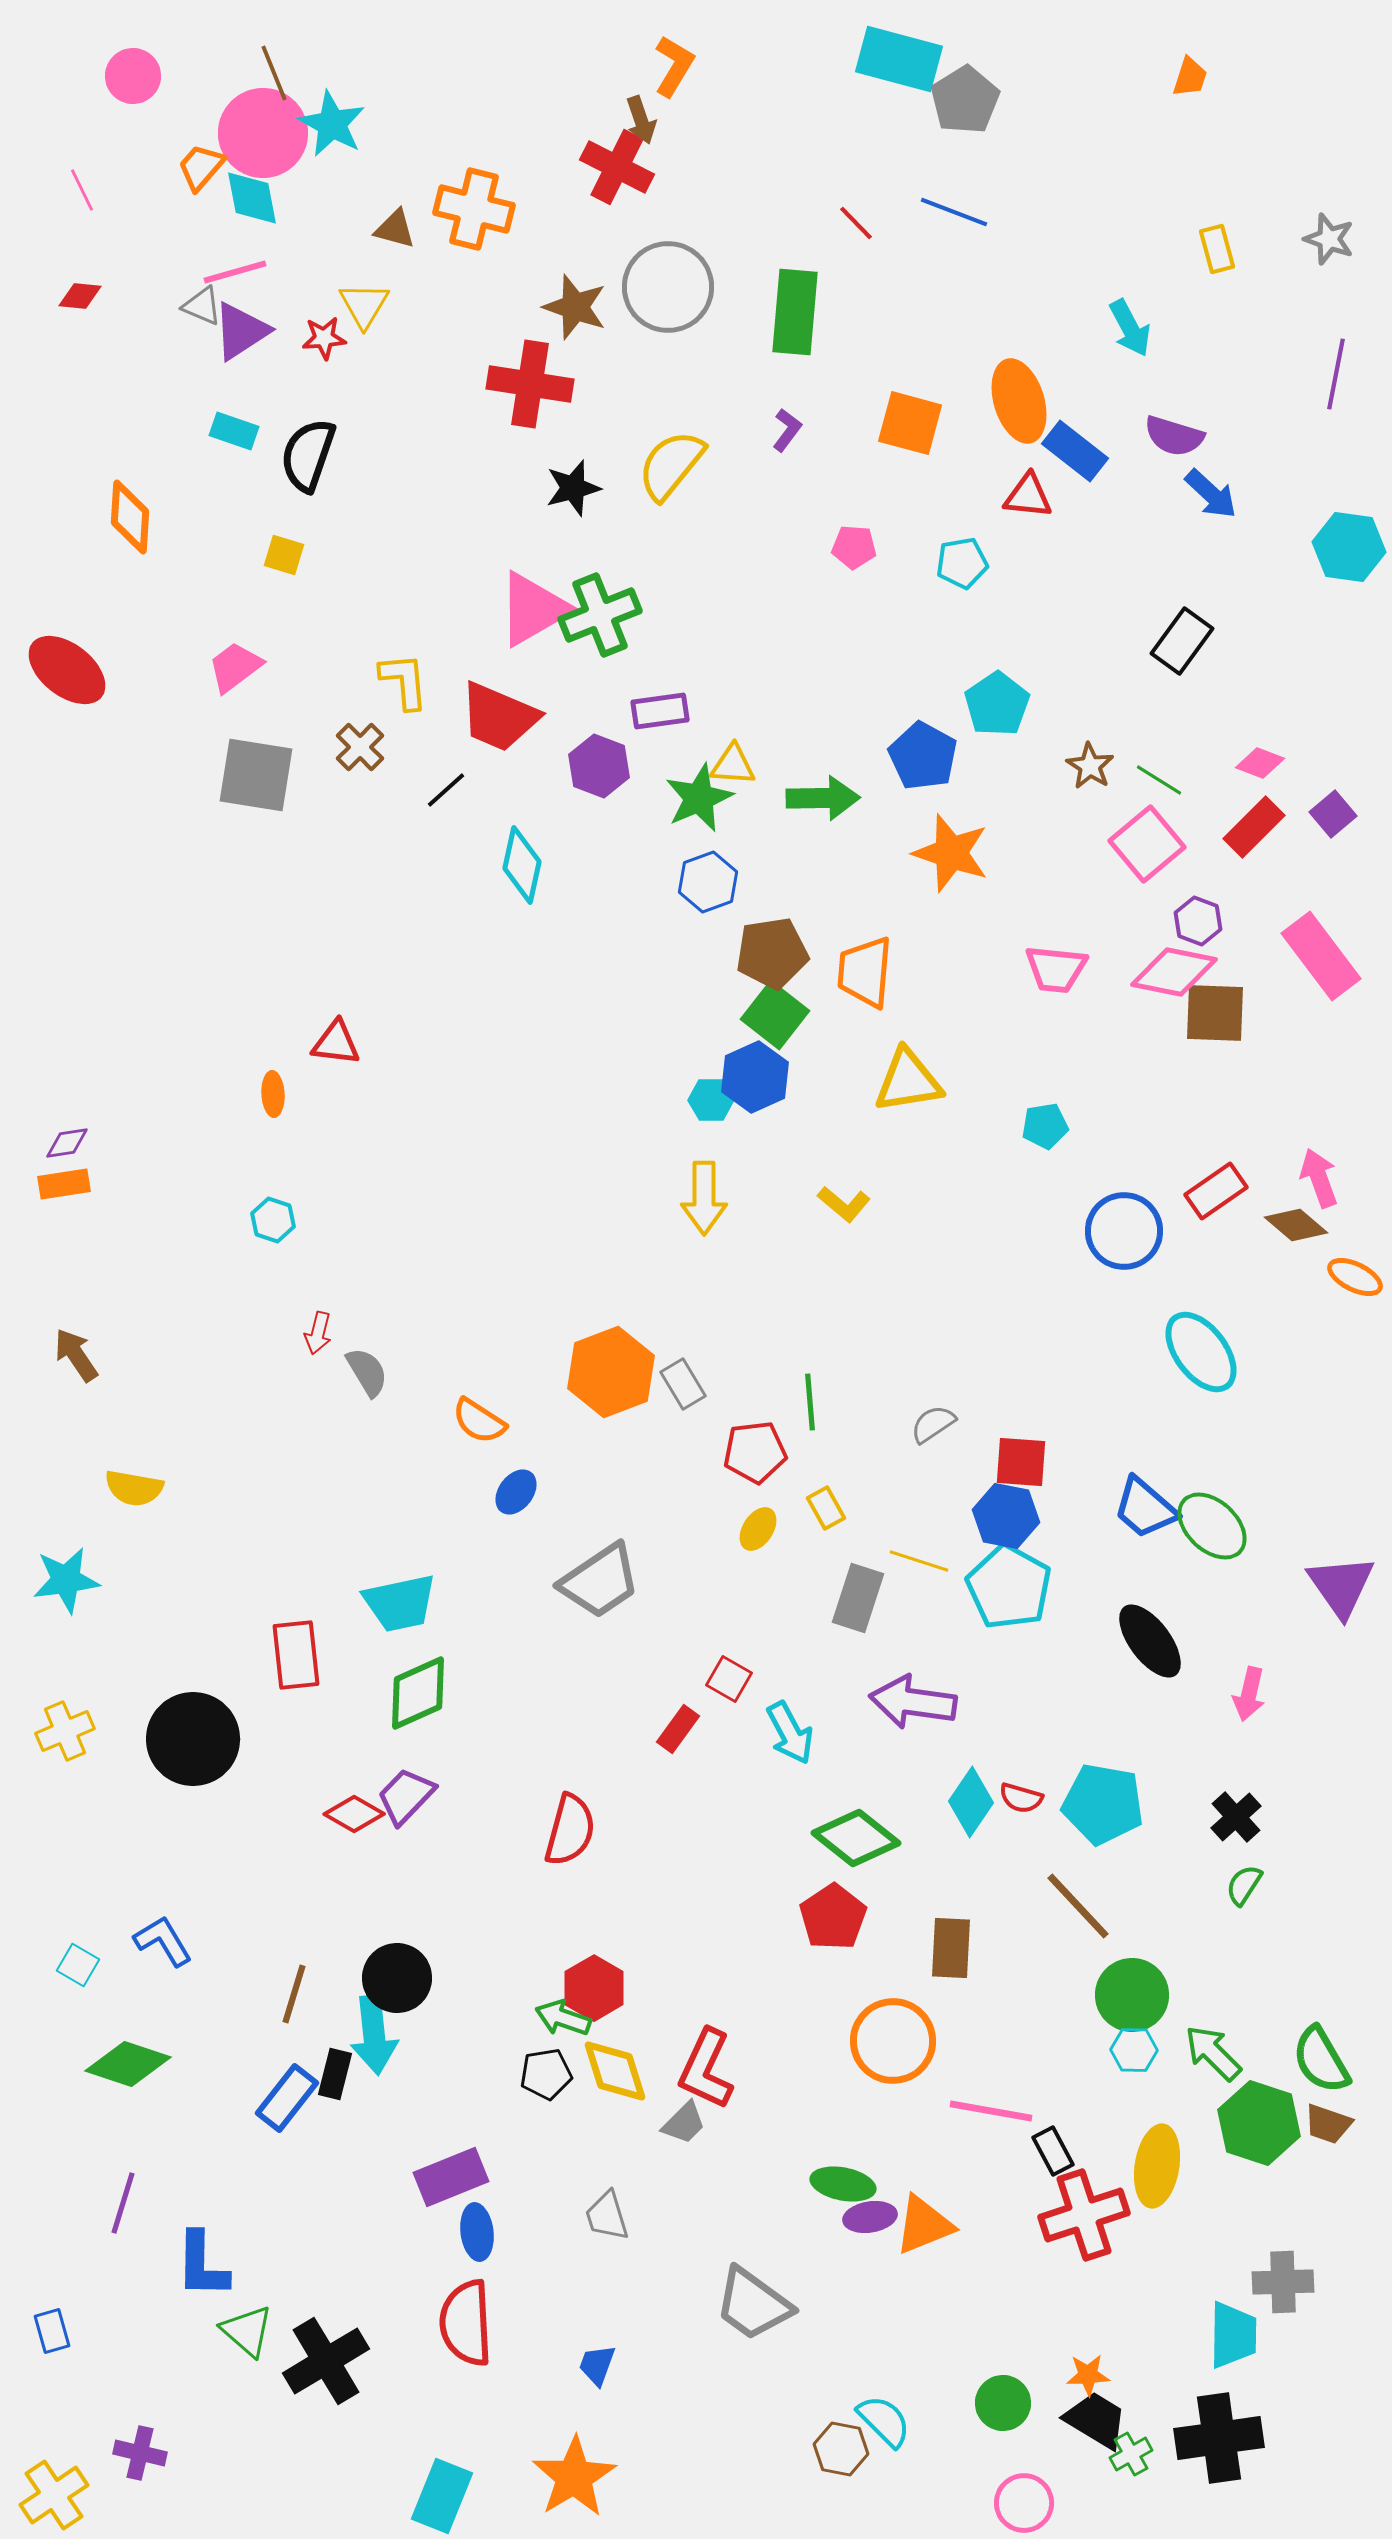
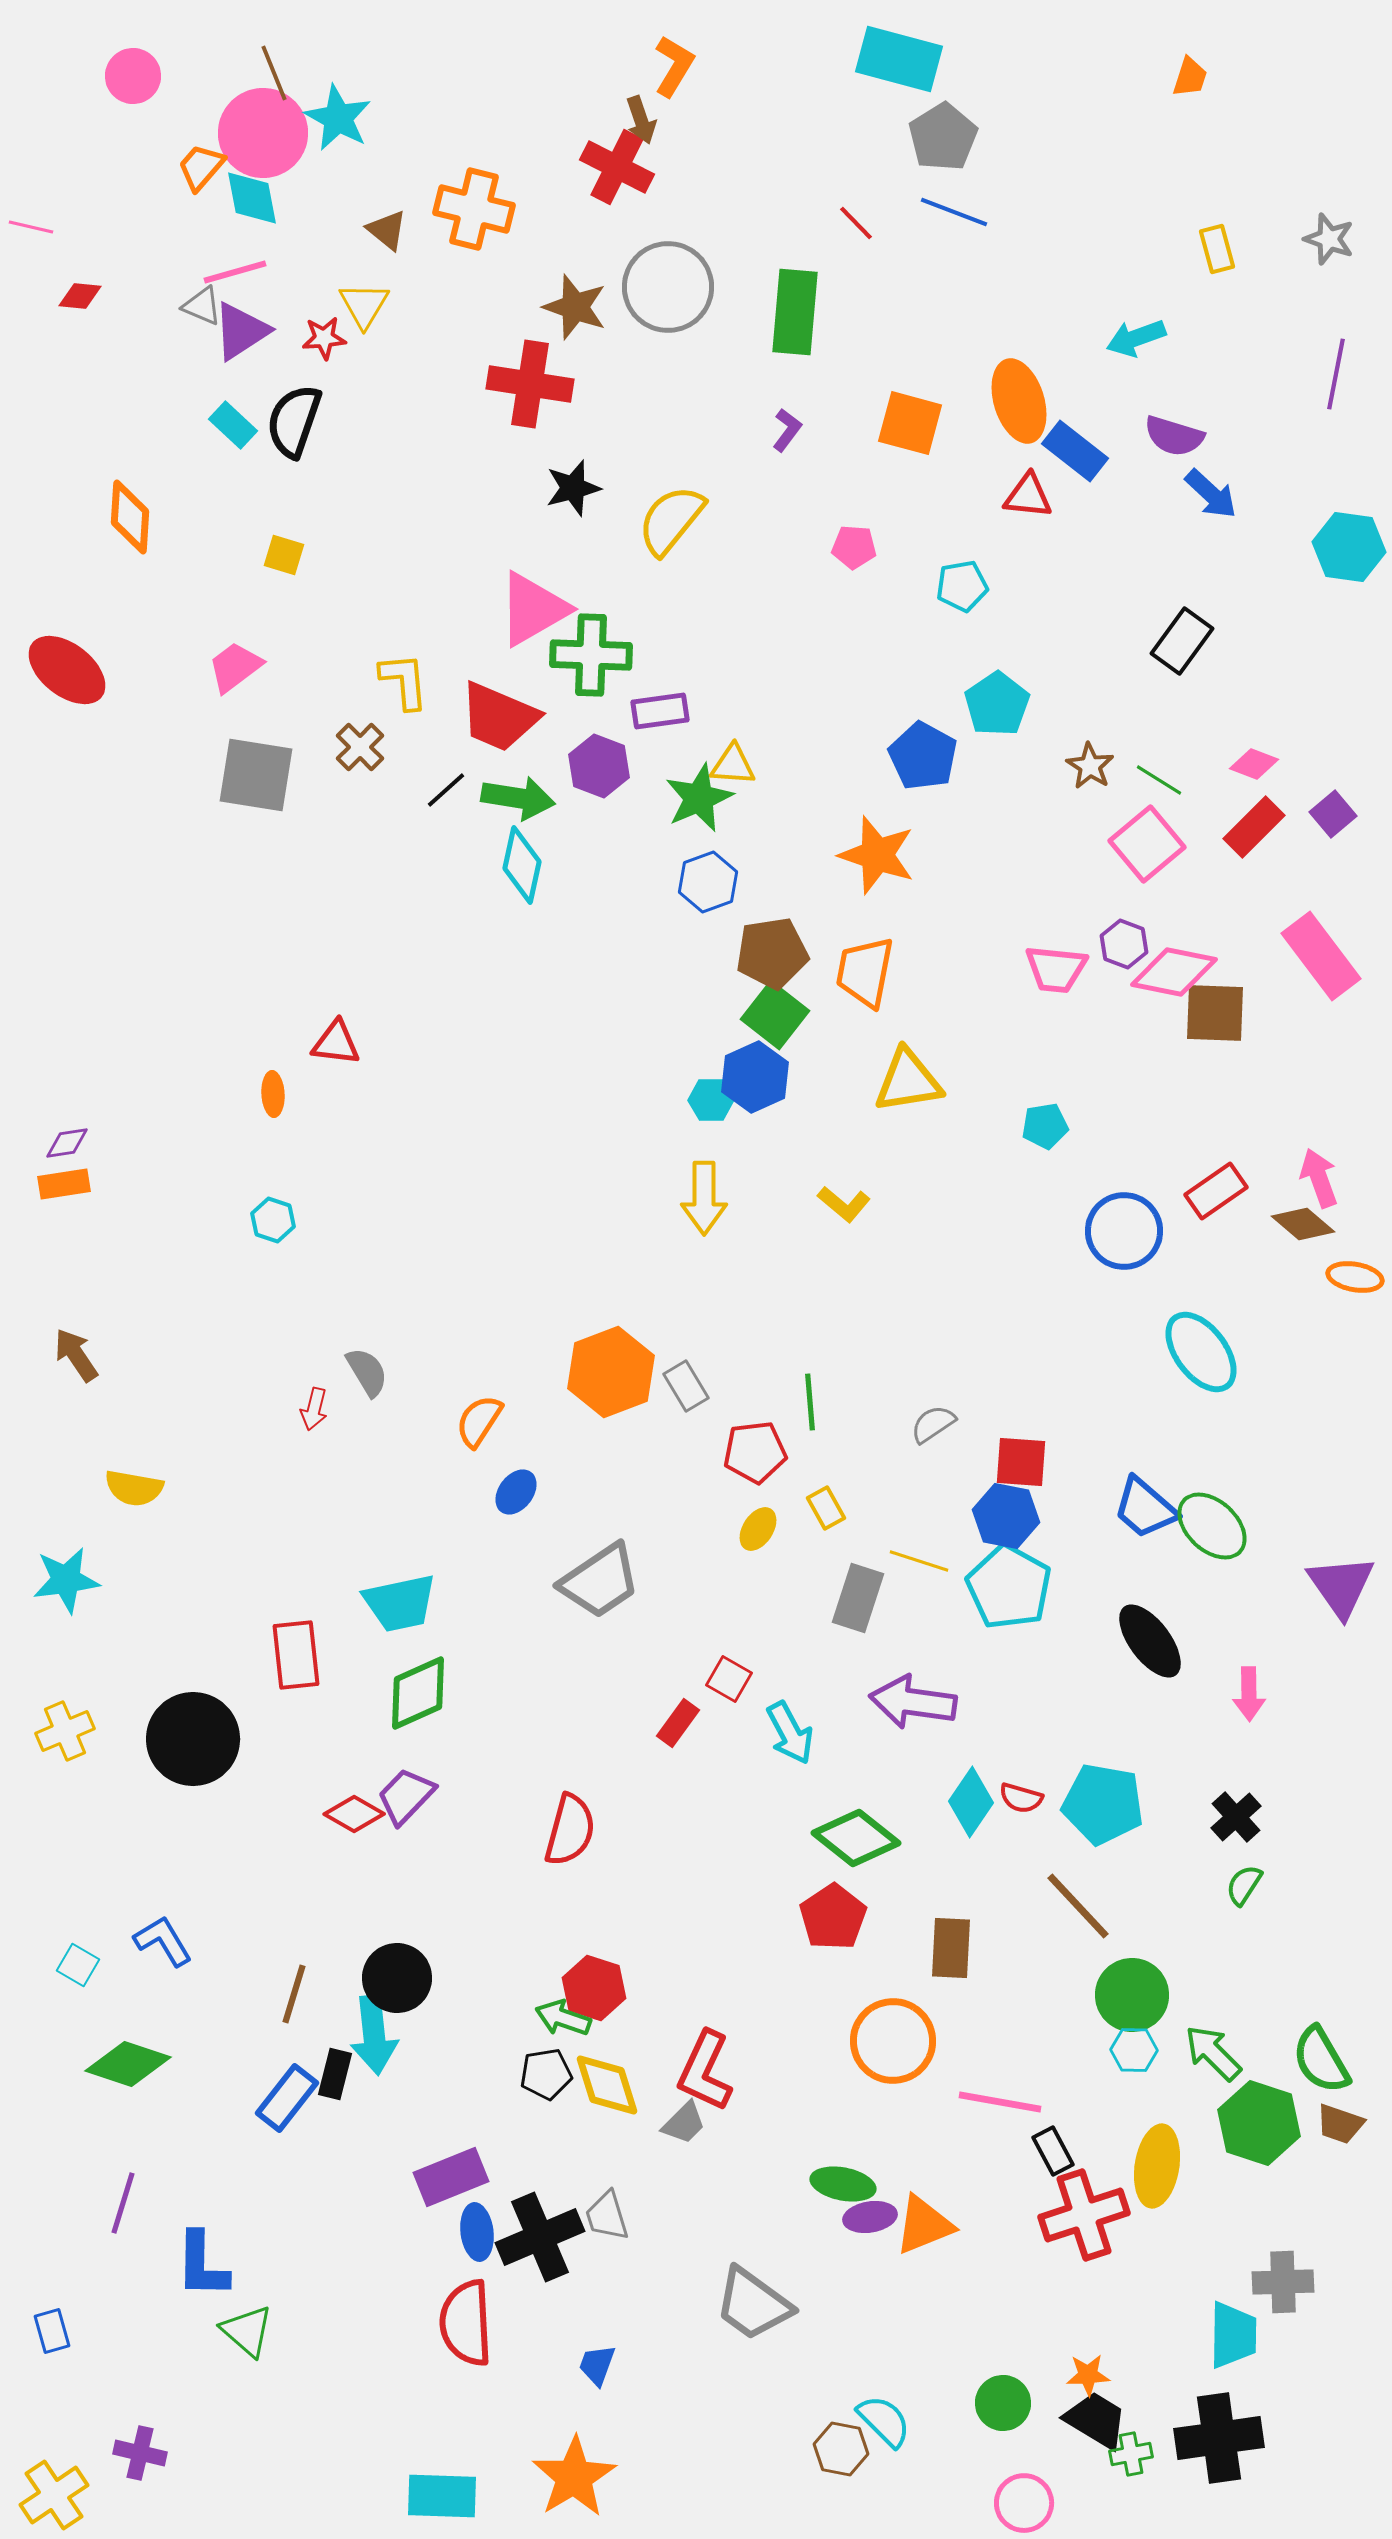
gray pentagon at (965, 100): moved 22 px left, 37 px down
cyan star at (332, 124): moved 6 px right, 6 px up
pink line at (82, 190): moved 51 px left, 37 px down; rotated 51 degrees counterclockwise
brown triangle at (395, 229): moved 8 px left, 1 px down; rotated 24 degrees clockwise
cyan arrow at (1130, 328): moved 6 px right, 10 px down; rotated 98 degrees clockwise
cyan rectangle at (234, 431): moved 1 px left, 6 px up; rotated 24 degrees clockwise
black semicircle at (308, 455): moved 14 px left, 34 px up
yellow semicircle at (671, 465): moved 55 px down
cyan pentagon at (962, 563): moved 23 px down
green cross at (600, 615): moved 9 px left, 40 px down; rotated 24 degrees clockwise
pink diamond at (1260, 763): moved 6 px left, 1 px down
green arrow at (823, 798): moved 305 px left; rotated 10 degrees clockwise
orange star at (951, 853): moved 74 px left, 2 px down
purple hexagon at (1198, 921): moved 74 px left, 23 px down
orange trapezoid at (865, 972): rotated 6 degrees clockwise
brown diamond at (1296, 1225): moved 7 px right, 1 px up
orange ellipse at (1355, 1277): rotated 16 degrees counterclockwise
red arrow at (318, 1333): moved 4 px left, 76 px down
gray rectangle at (683, 1384): moved 3 px right, 2 px down
orange semicircle at (479, 1421): rotated 90 degrees clockwise
pink arrow at (1249, 1694): rotated 14 degrees counterclockwise
red rectangle at (678, 1729): moved 6 px up
red hexagon at (594, 1988): rotated 12 degrees counterclockwise
red L-shape at (706, 2069): moved 1 px left, 2 px down
yellow diamond at (615, 2071): moved 8 px left, 14 px down
pink line at (991, 2111): moved 9 px right, 9 px up
brown trapezoid at (1328, 2124): moved 12 px right
black cross at (326, 2361): moved 214 px right, 124 px up; rotated 8 degrees clockwise
green cross at (1131, 2454): rotated 18 degrees clockwise
cyan rectangle at (442, 2496): rotated 70 degrees clockwise
